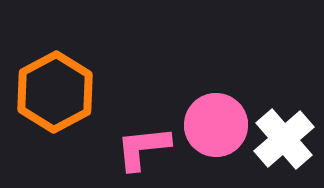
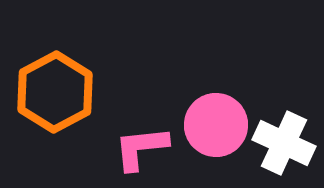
white cross: moved 4 px down; rotated 24 degrees counterclockwise
pink L-shape: moved 2 px left
